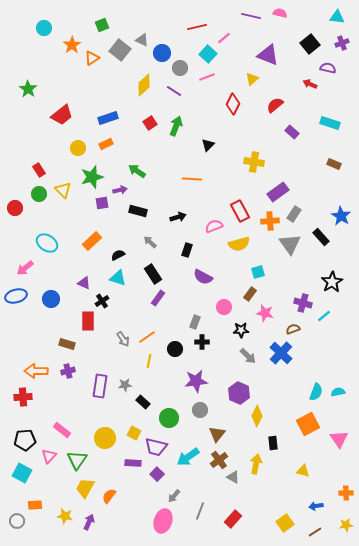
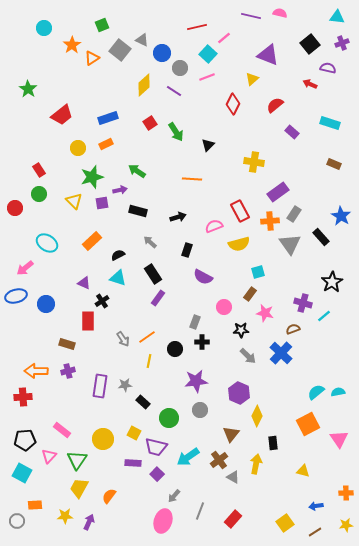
green arrow at (176, 126): moved 6 px down; rotated 126 degrees clockwise
yellow triangle at (63, 190): moved 11 px right, 11 px down
blue circle at (51, 299): moved 5 px left, 5 px down
cyan semicircle at (316, 392): rotated 150 degrees counterclockwise
brown triangle at (217, 434): moved 14 px right
yellow circle at (105, 438): moved 2 px left, 1 px down
yellow trapezoid at (85, 488): moved 6 px left
yellow star at (65, 516): rotated 14 degrees counterclockwise
